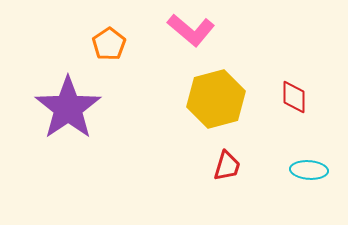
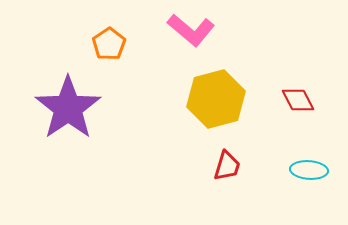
red diamond: moved 4 px right, 3 px down; rotated 28 degrees counterclockwise
